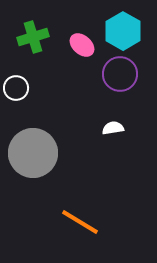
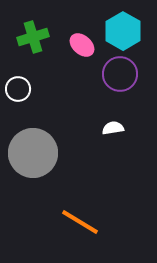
white circle: moved 2 px right, 1 px down
